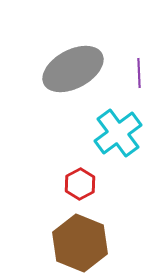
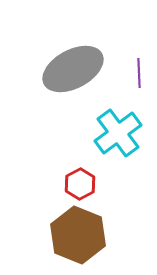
brown hexagon: moved 2 px left, 8 px up
